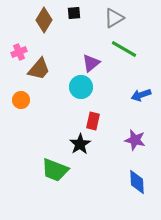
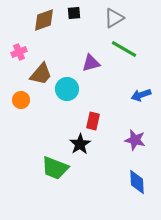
brown diamond: rotated 40 degrees clockwise
purple triangle: rotated 24 degrees clockwise
brown trapezoid: moved 2 px right, 5 px down
cyan circle: moved 14 px left, 2 px down
green trapezoid: moved 2 px up
